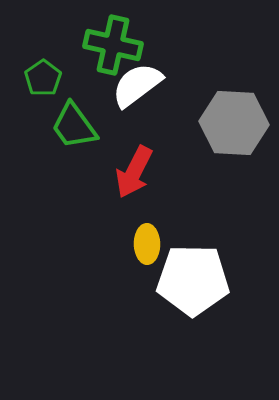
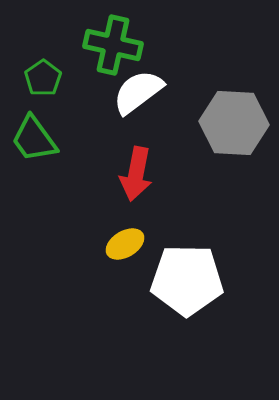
white semicircle: moved 1 px right, 7 px down
green trapezoid: moved 40 px left, 13 px down
red arrow: moved 2 px right, 2 px down; rotated 16 degrees counterclockwise
yellow ellipse: moved 22 px left; rotated 60 degrees clockwise
white pentagon: moved 6 px left
